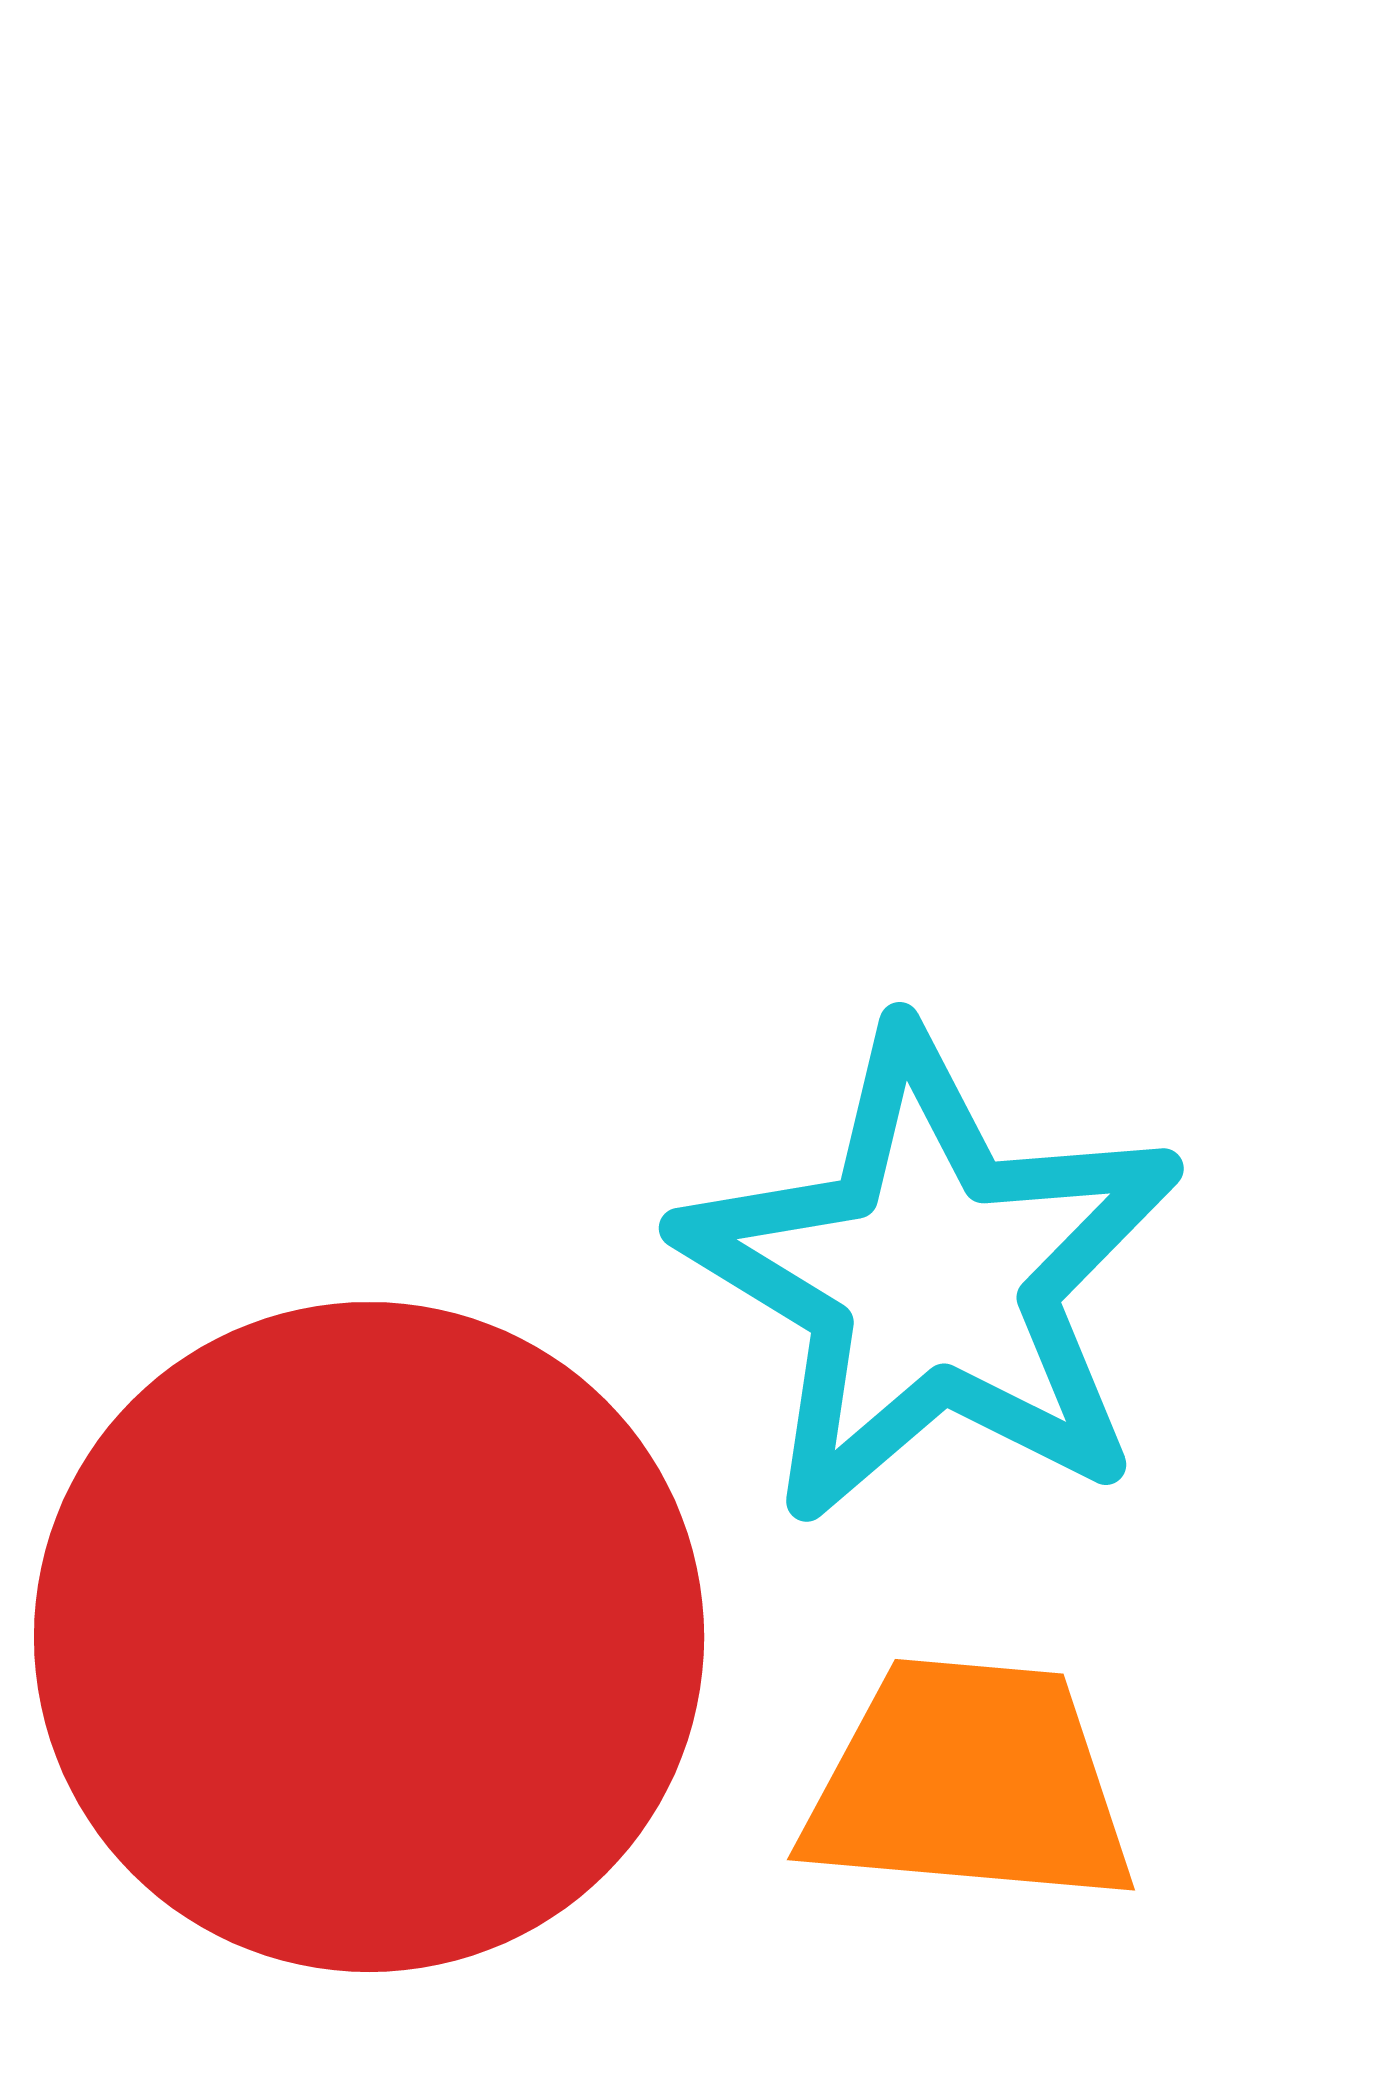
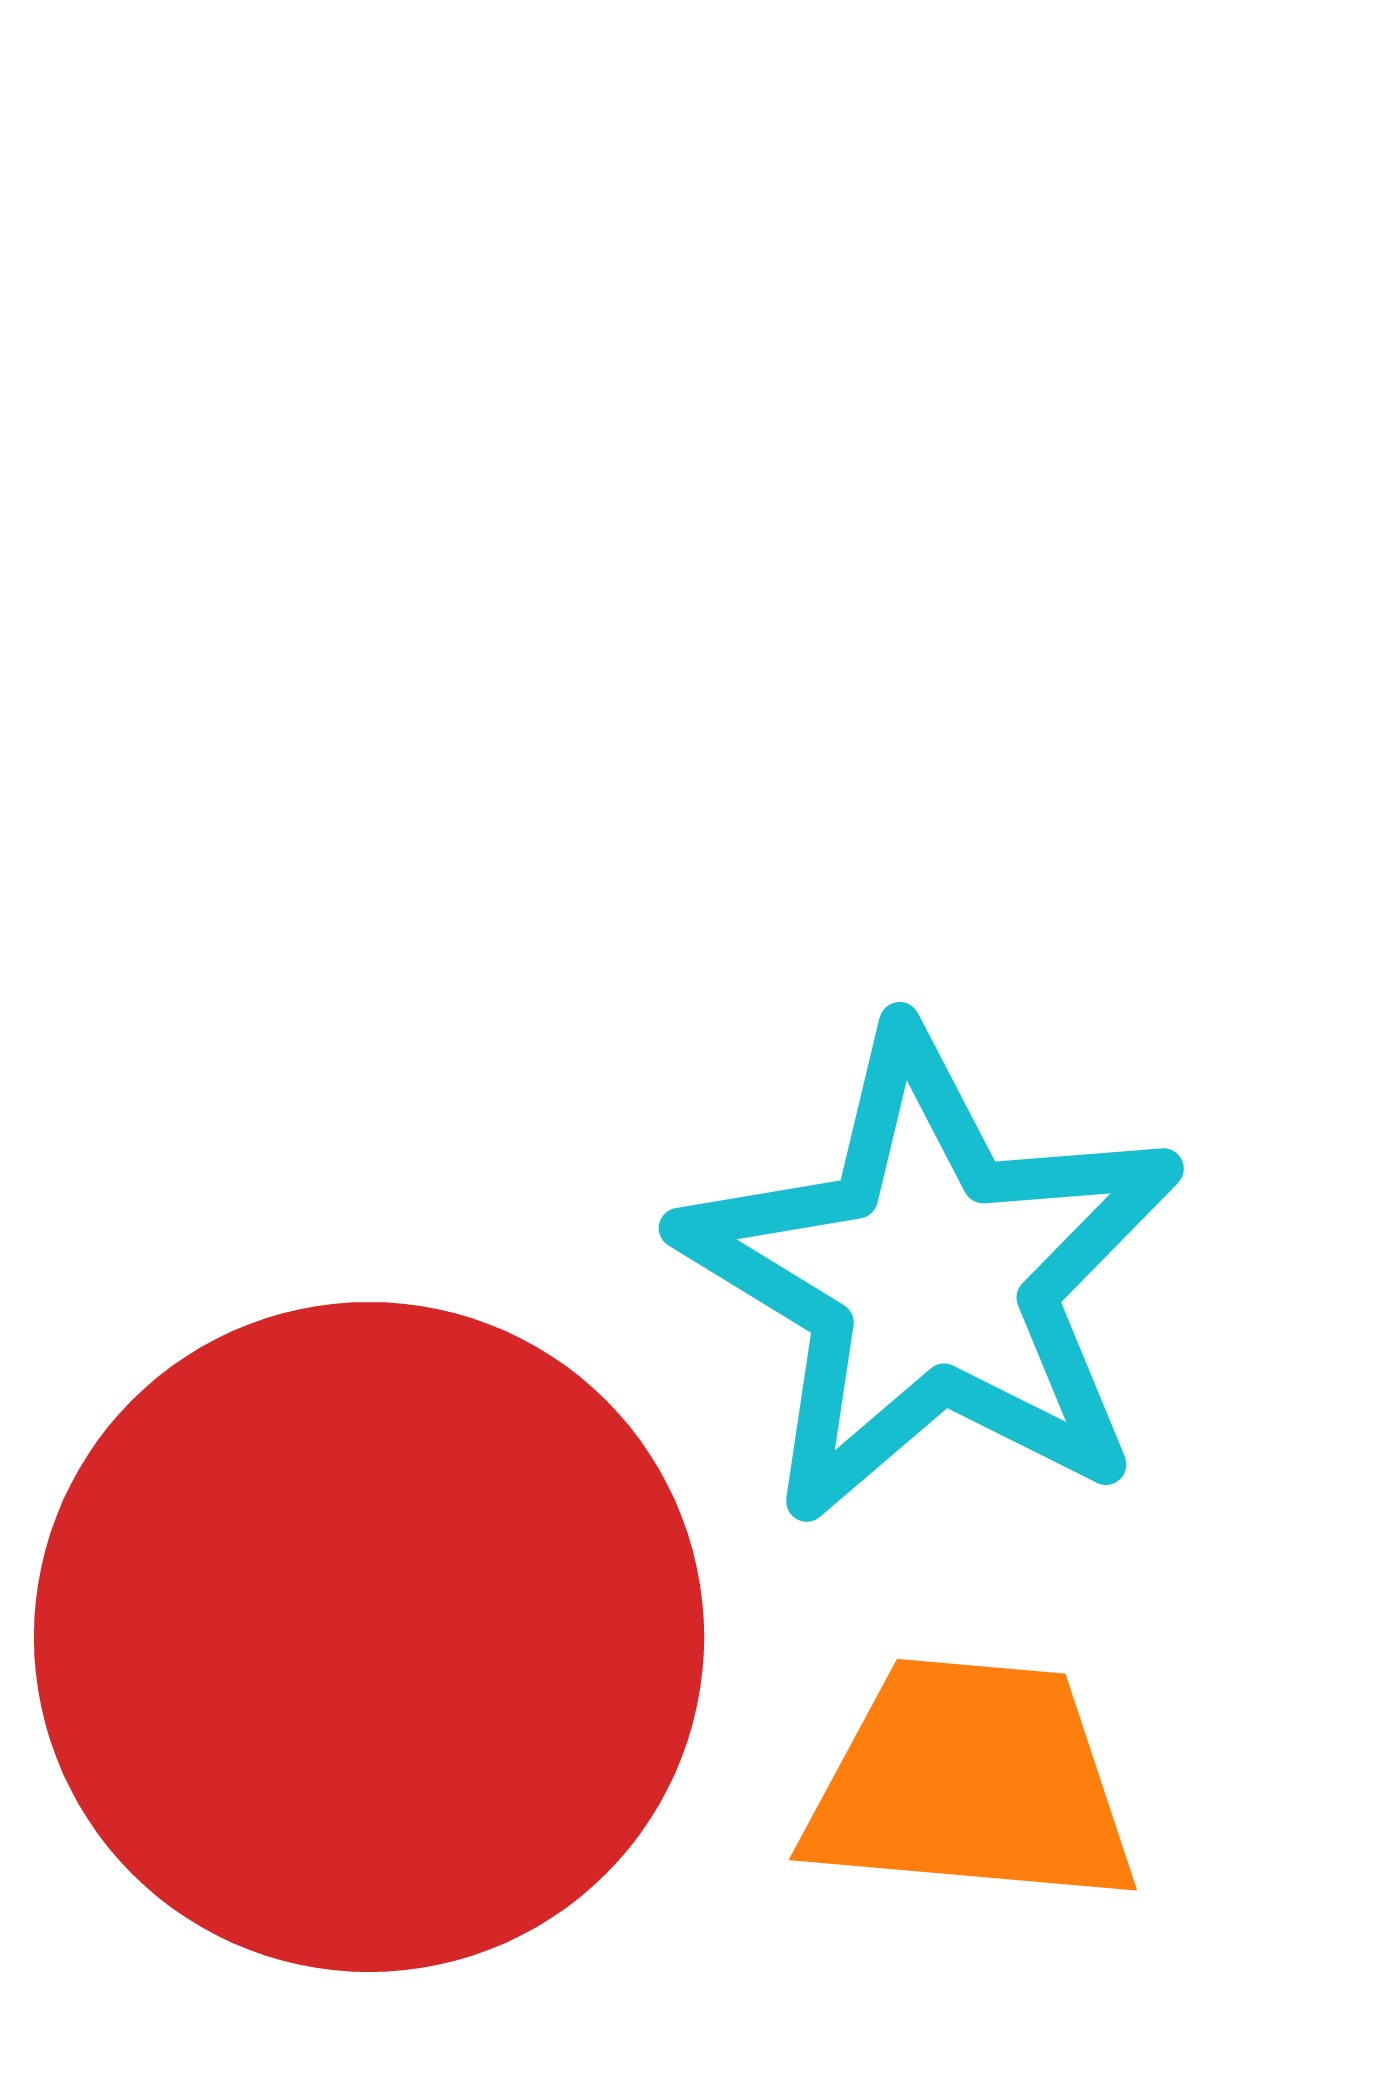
orange trapezoid: moved 2 px right
